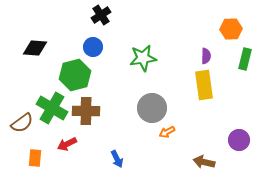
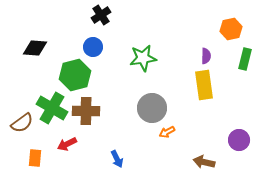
orange hexagon: rotated 10 degrees counterclockwise
